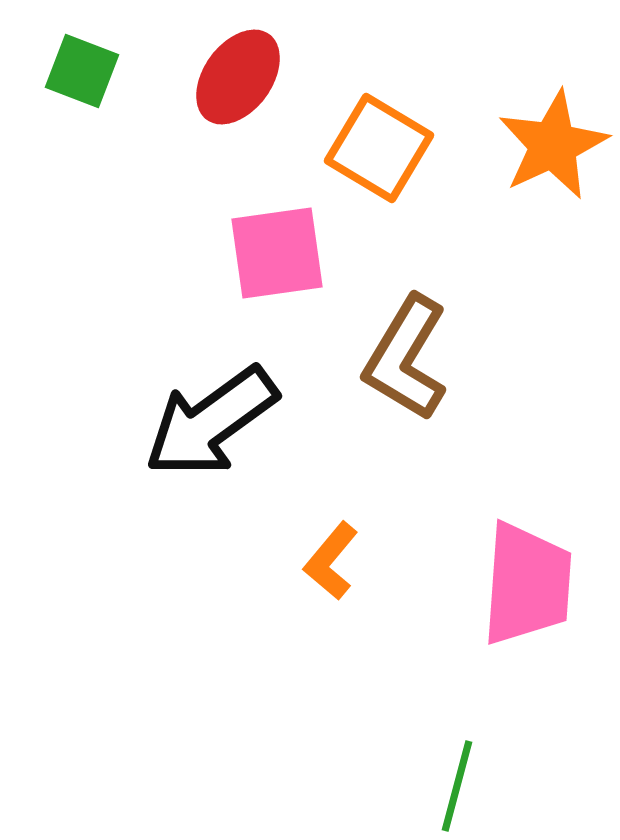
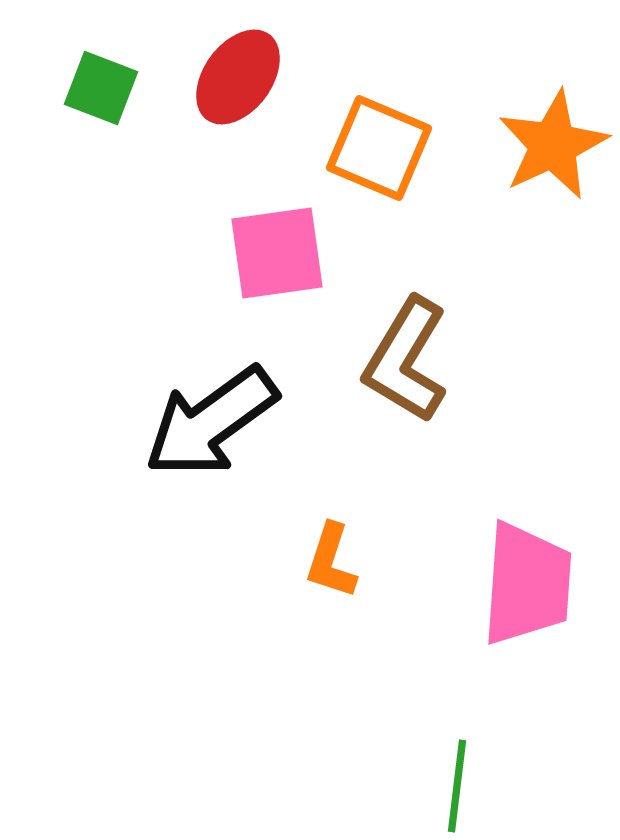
green square: moved 19 px right, 17 px down
orange square: rotated 8 degrees counterclockwise
brown L-shape: moved 2 px down
orange L-shape: rotated 22 degrees counterclockwise
green line: rotated 8 degrees counterclockwise
